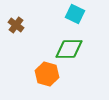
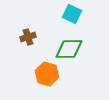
cyan square: moved 3 px left
brown cross: moved 12 px right, 12 px down; rotated 35 degrees clockwise
